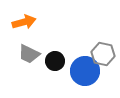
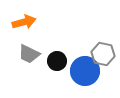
black circle: moved 2 px right
